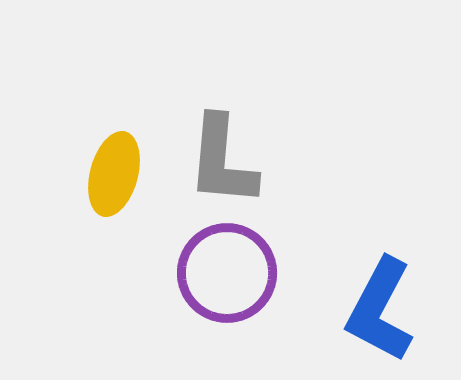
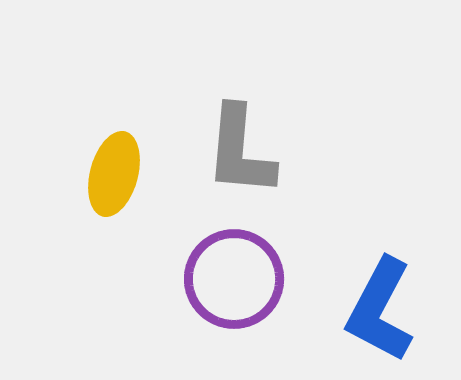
gray L-shape: moved 18 px right, 10 px up
purple circle: moved 7 px right, 6 px down
